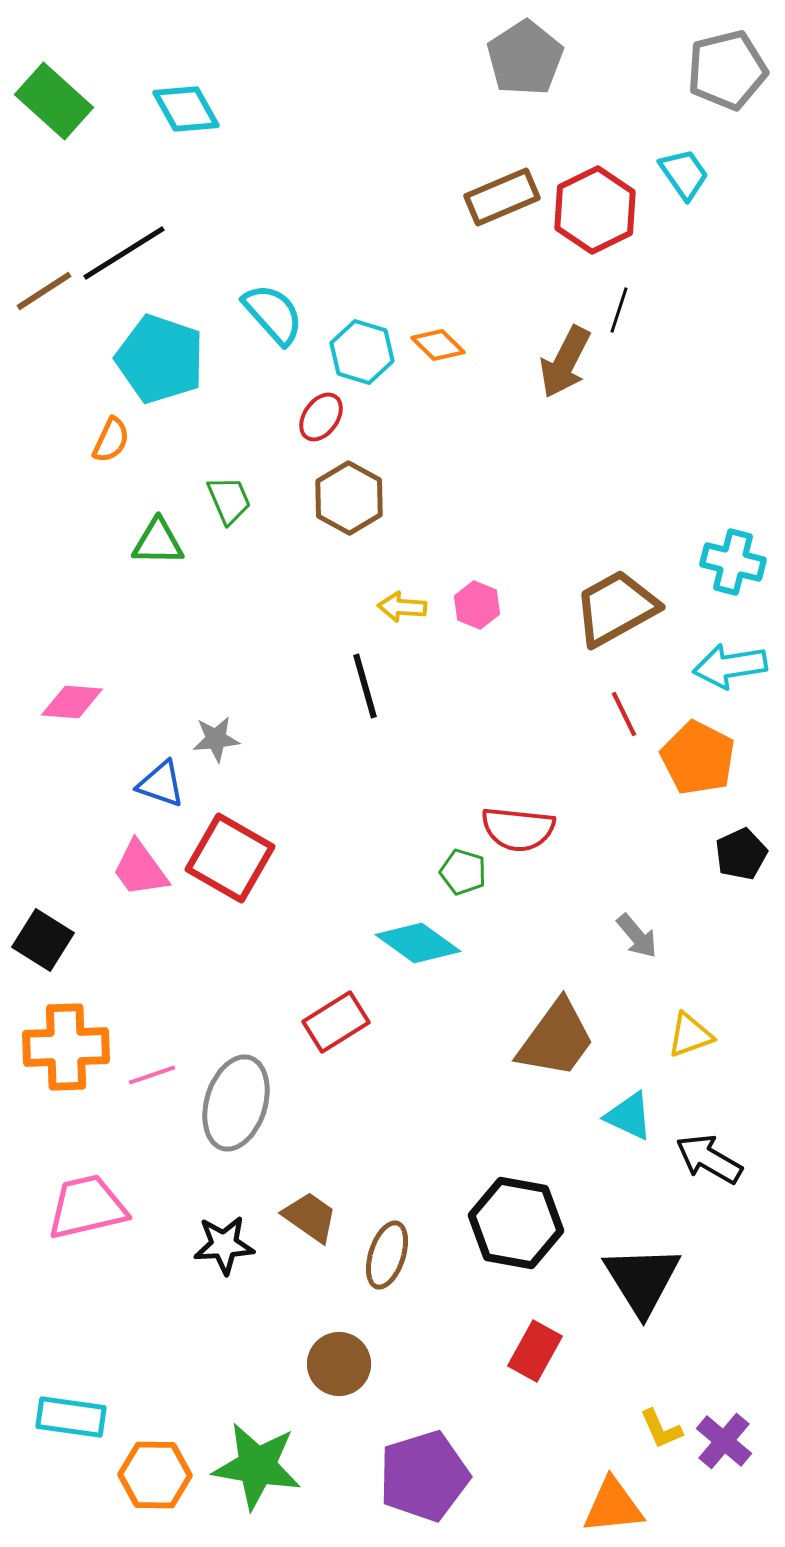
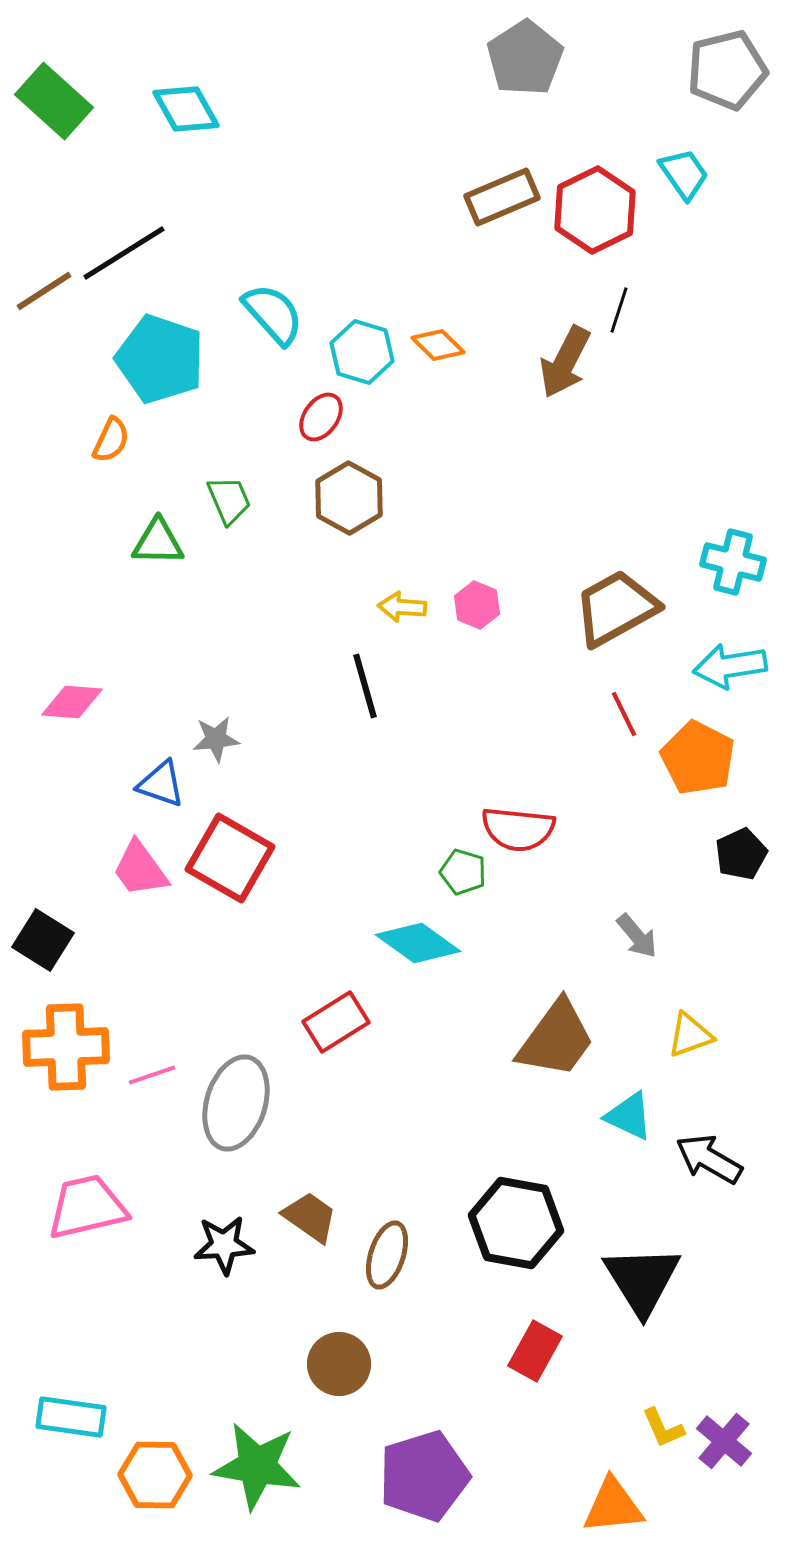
yellow L-shape at (661, 1429): moved 2 px right, 1 px up
